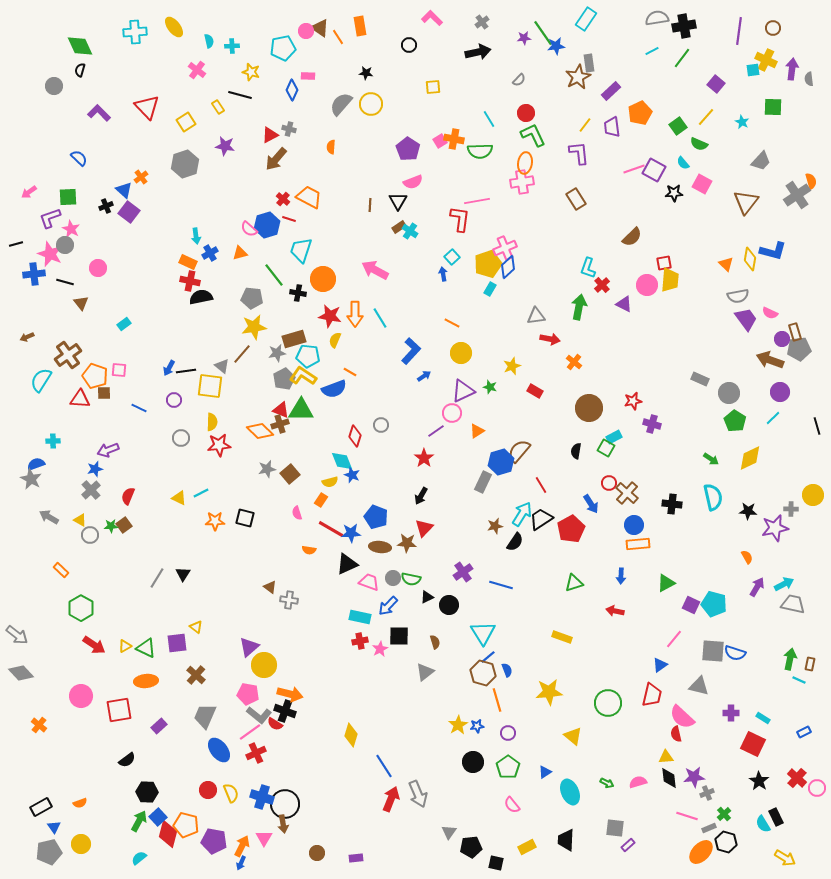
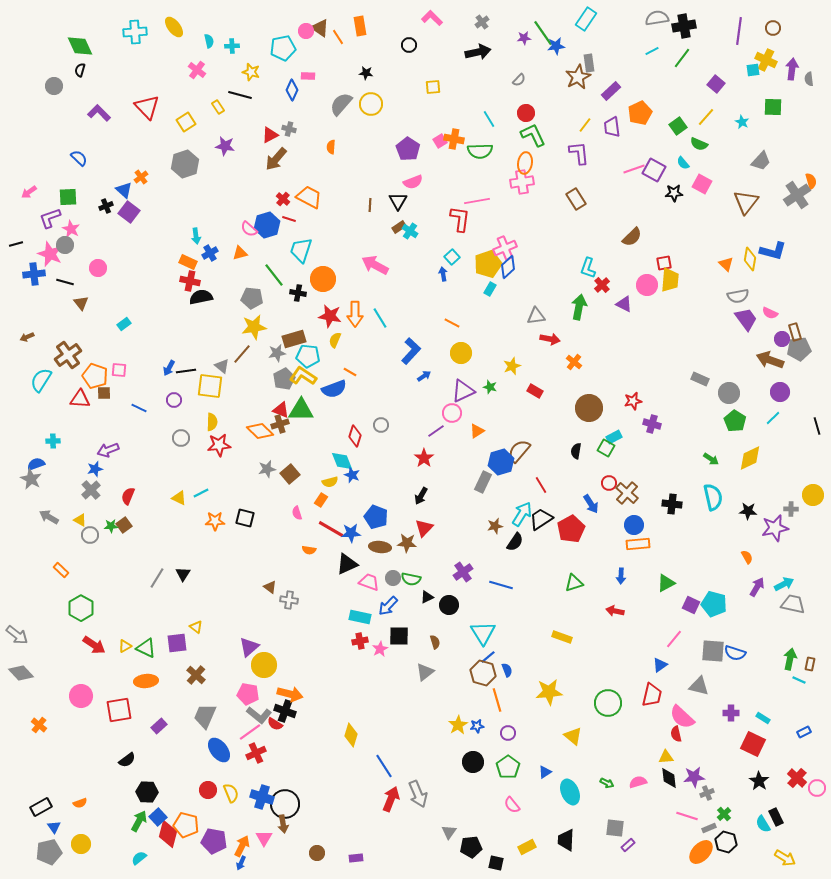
pink arrow at (375, 270): moved 5 px up
